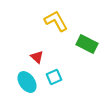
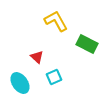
cyan ellipse: moved 7 px left, 1 px down
